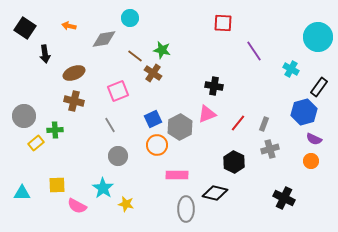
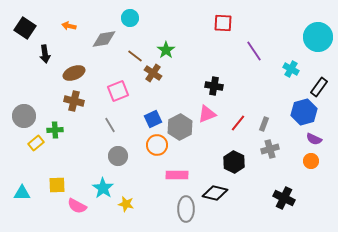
green star at (162, 50): moved 4 px right; rotated 24 degrees clockwise
